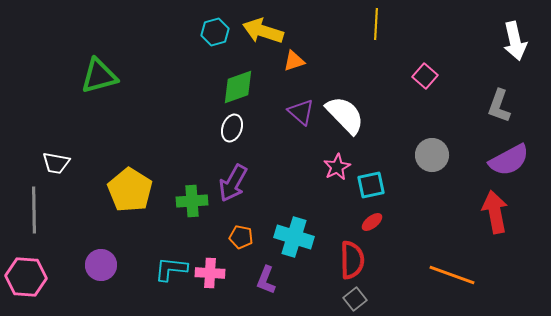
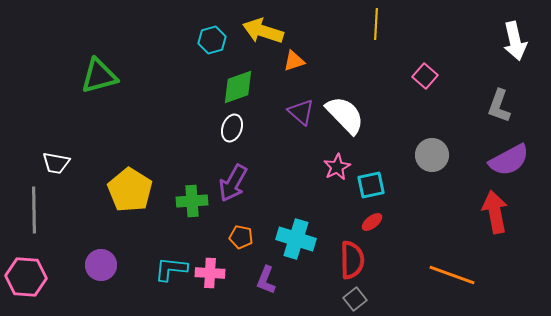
cyan hexagon: moved 3 px left, 8 px down
cyan cross: moved 2 px right, 2 px down
